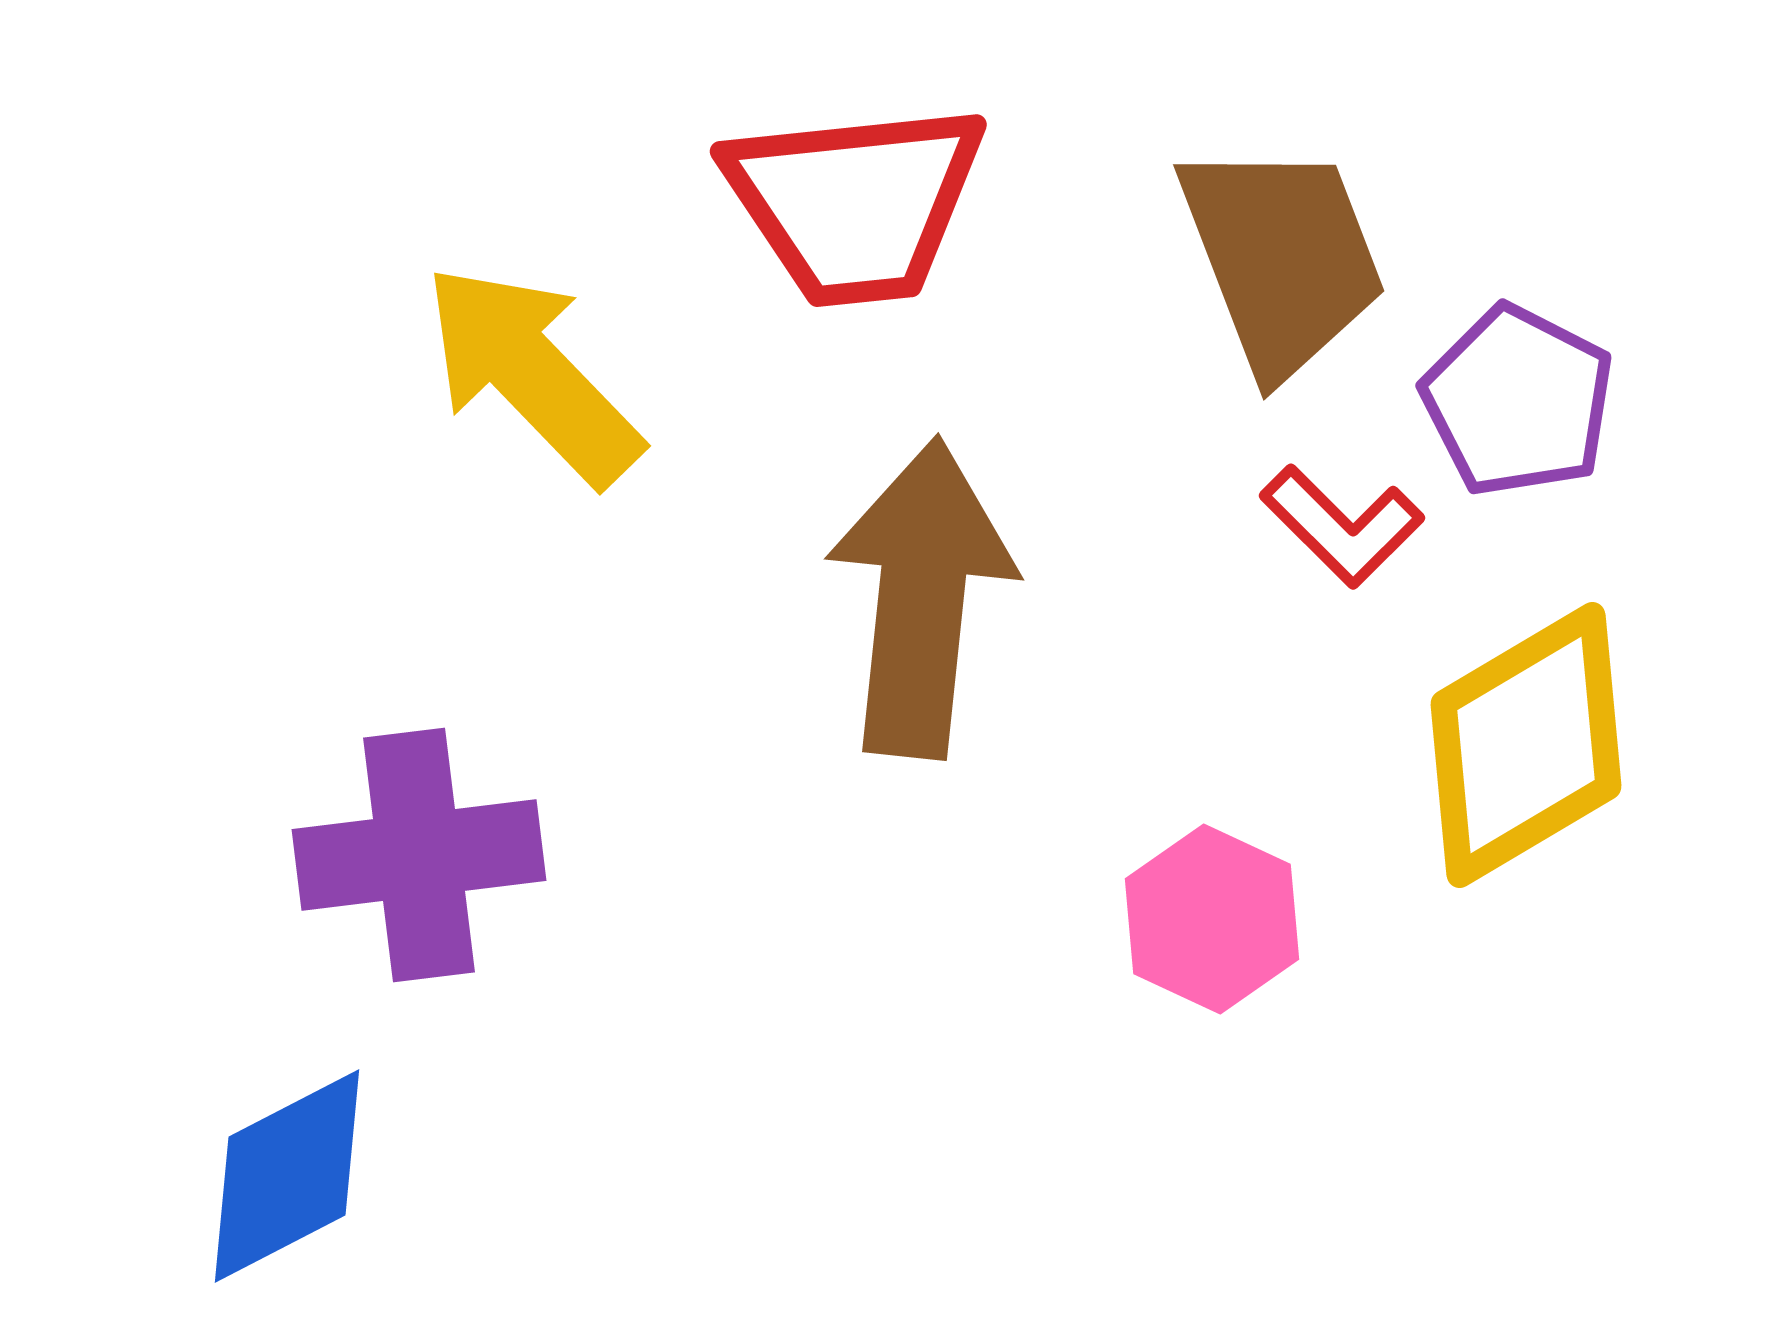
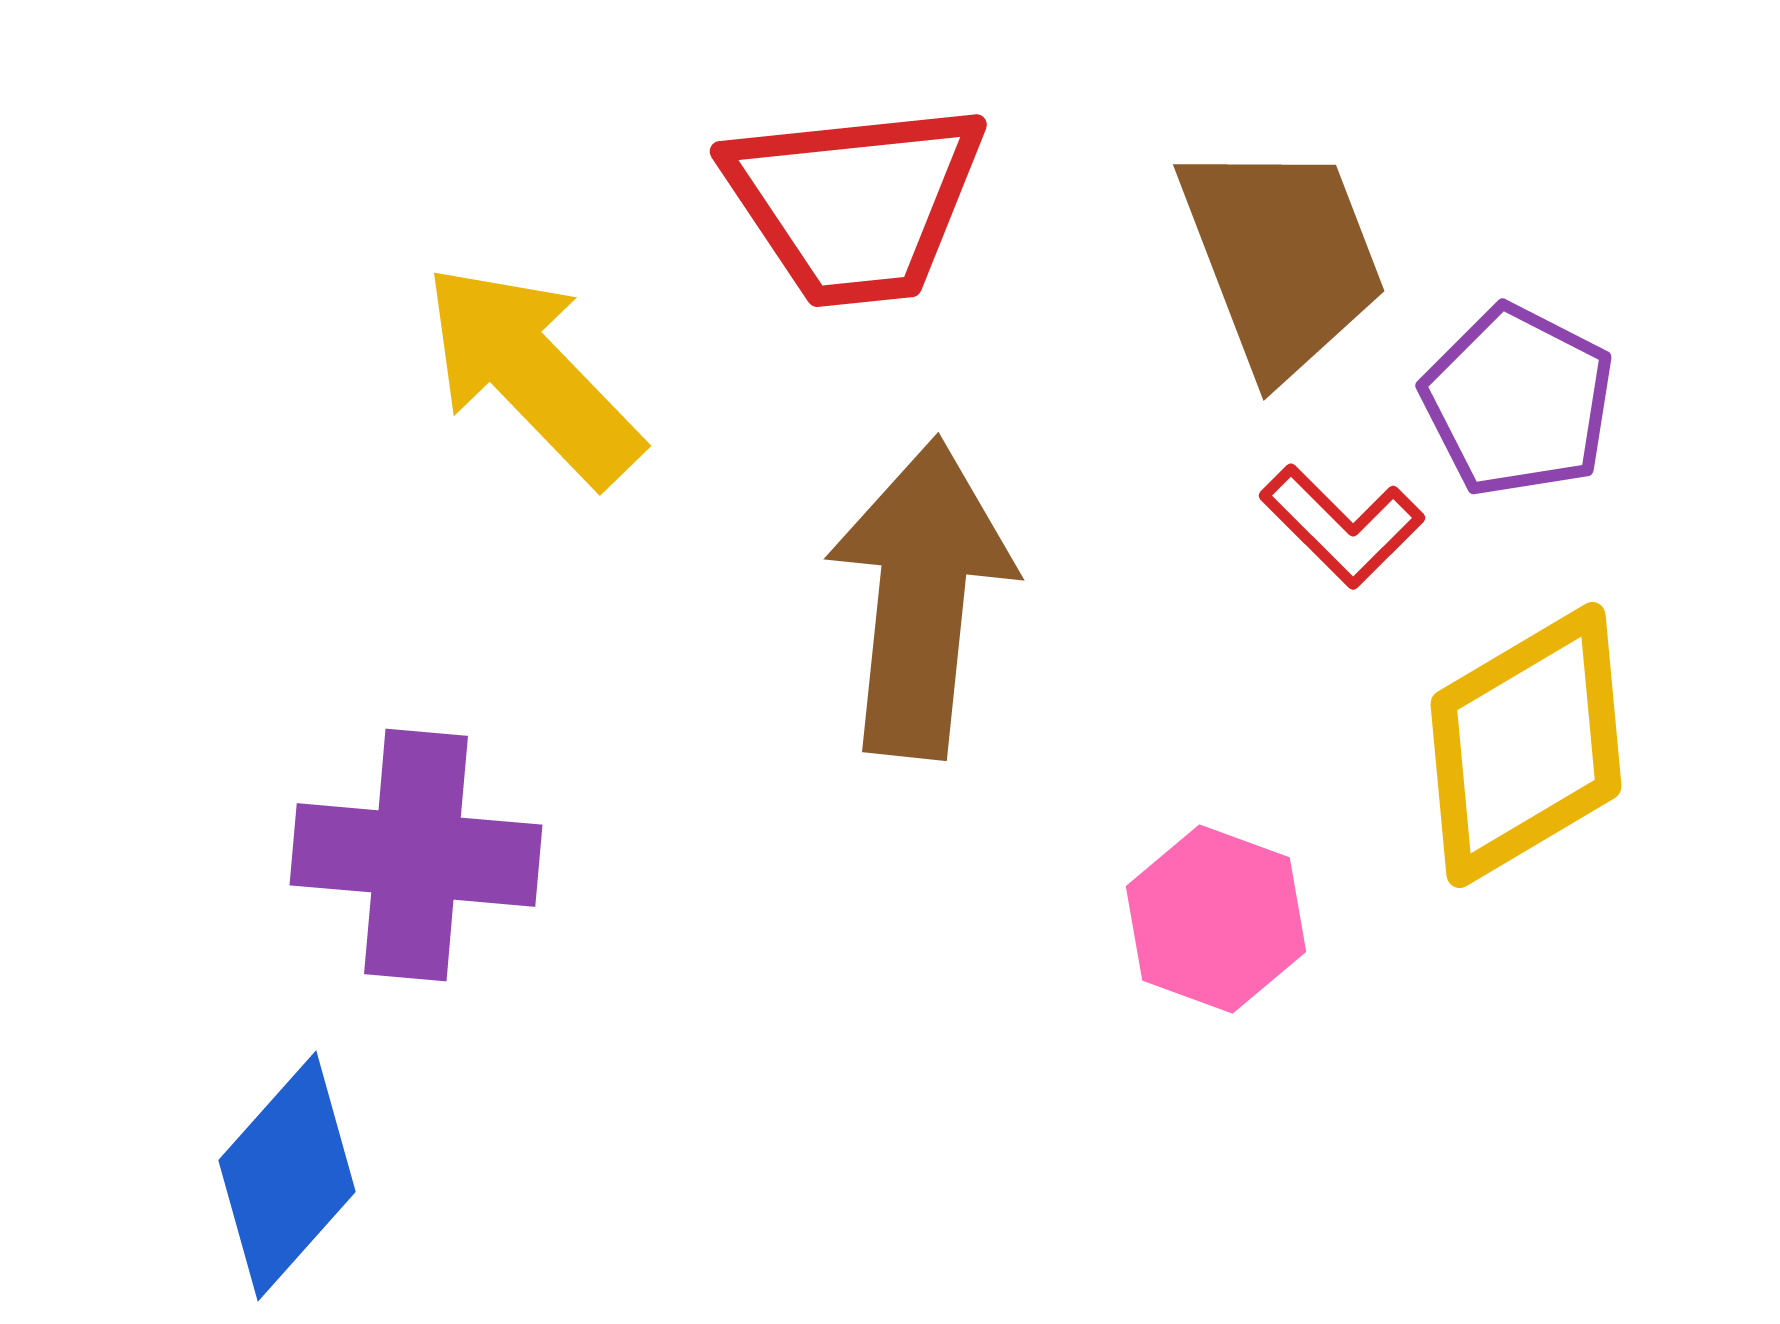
purple cross: moved 3 px left; rotated 12 degrees clockwise
pink hexagon: moved 4 px right; rotated 5 degrees counterclockwise
blue diamond: rotated 21 degrees counterclockwise
